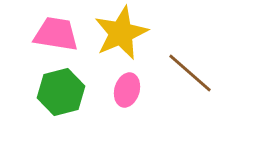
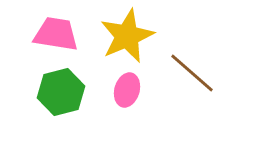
yellow star: moved 6 px right, 3 px down
brown line: moved 2 px right
